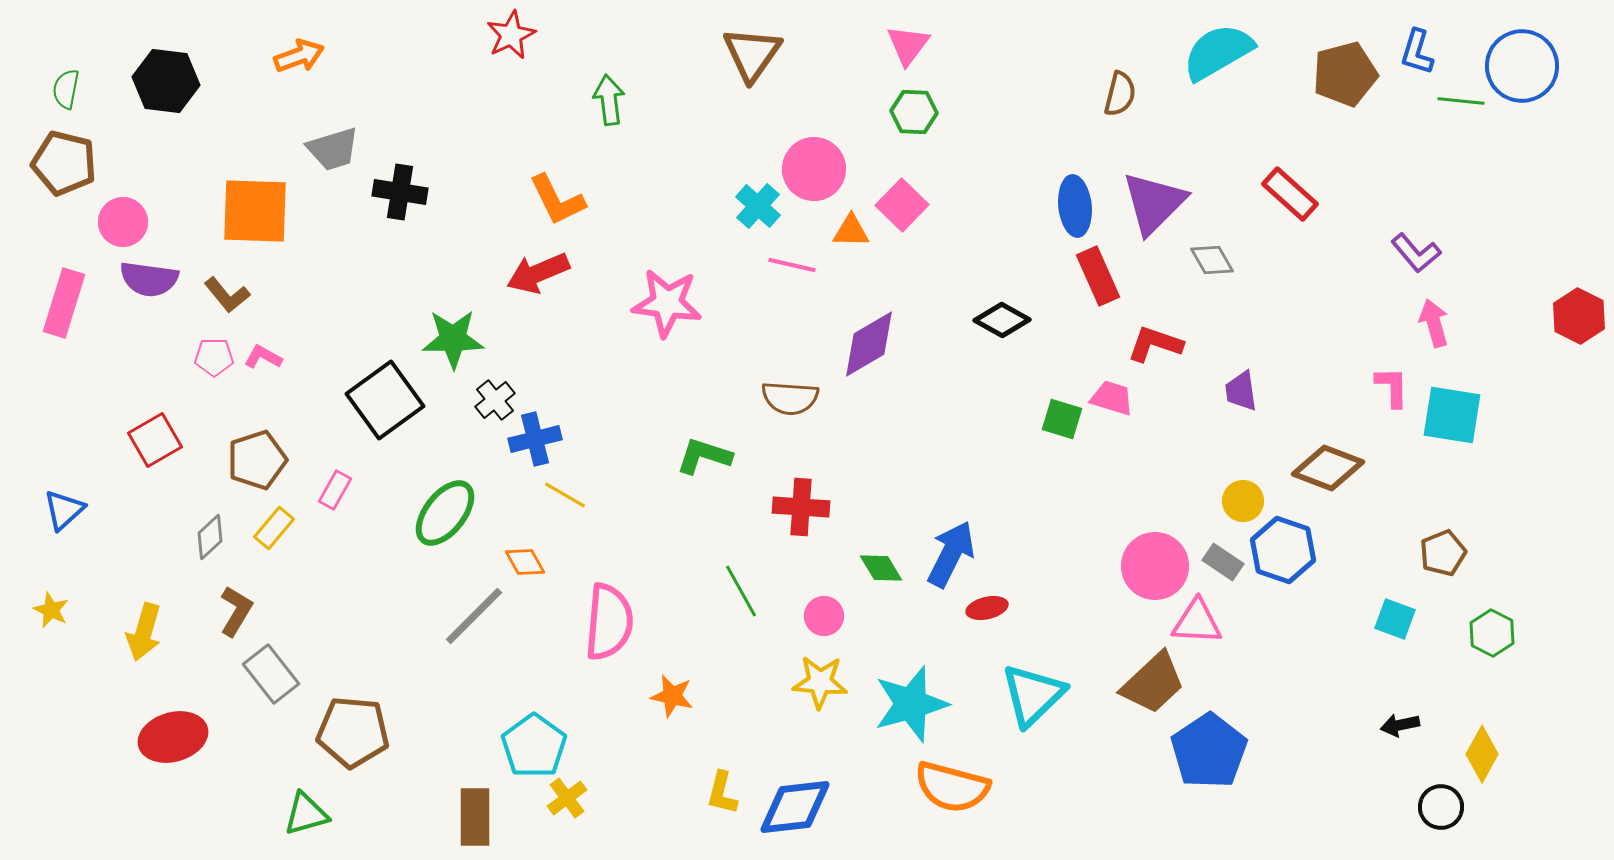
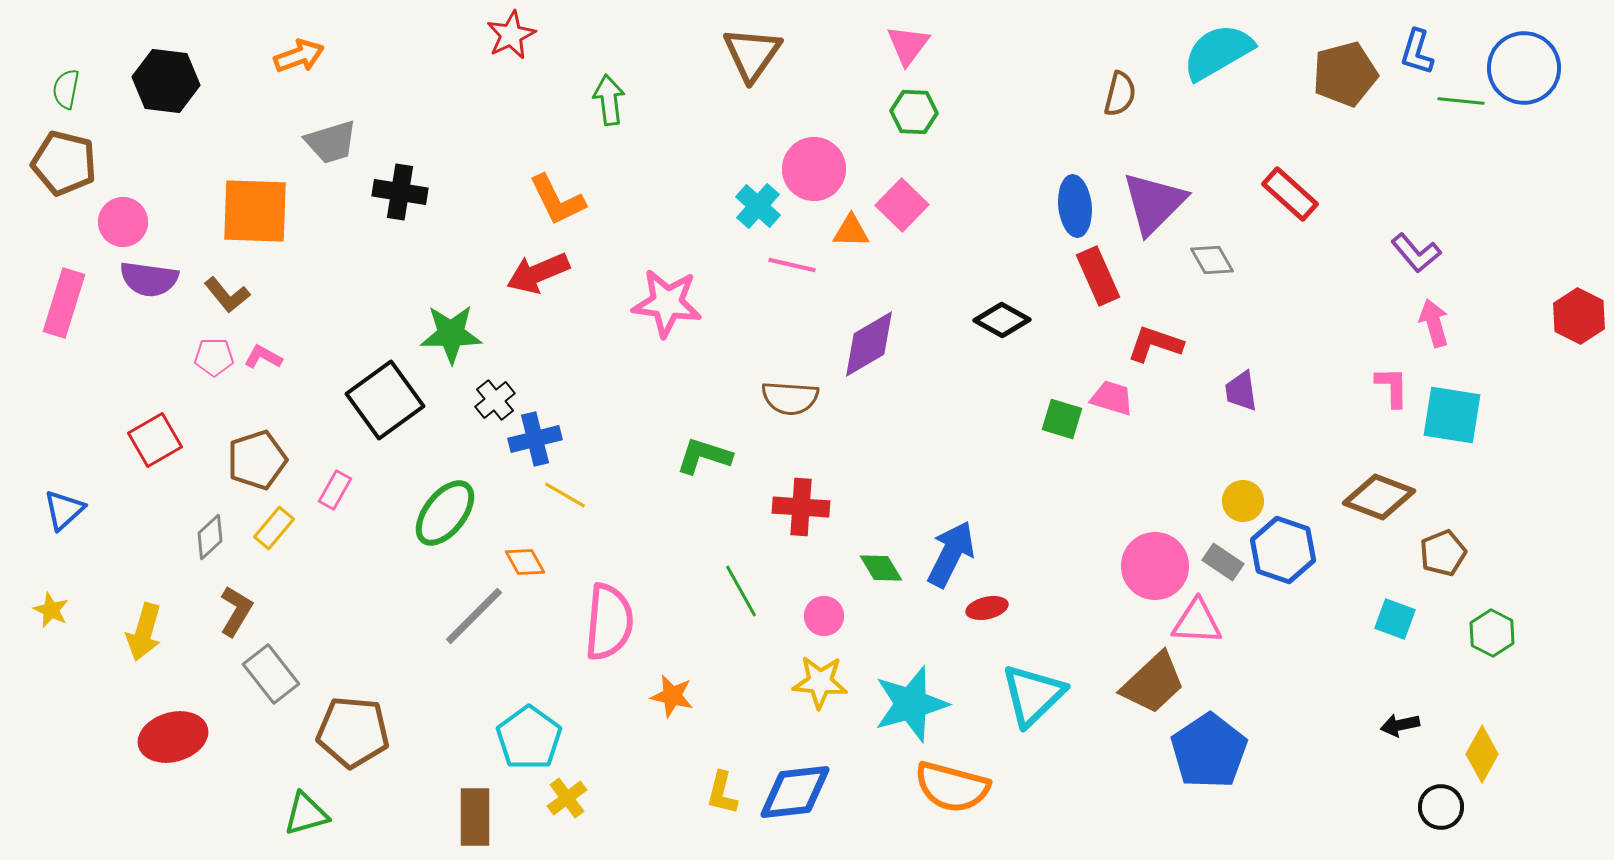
blue circle at (1522, 66): moved 2 px right, 2 px down
gray trapezoid at (333, 149): moved 2 px left, 7 px up
green star at (453, 339): moved 2 px left, 5 px up
brown diamond at (1328, 468): moved 51 px right, 29 px down
cyan pentagon at (534, 746): moved 5 px left, 8 px up
blue diamond at (795, 807): moved 15 px up
